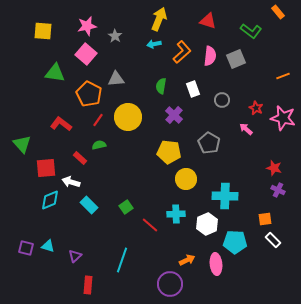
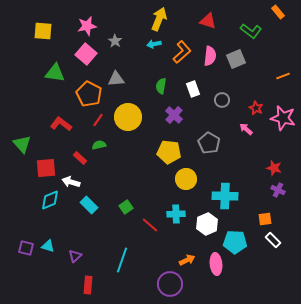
gray star at (115, 36): moved 5 px down
